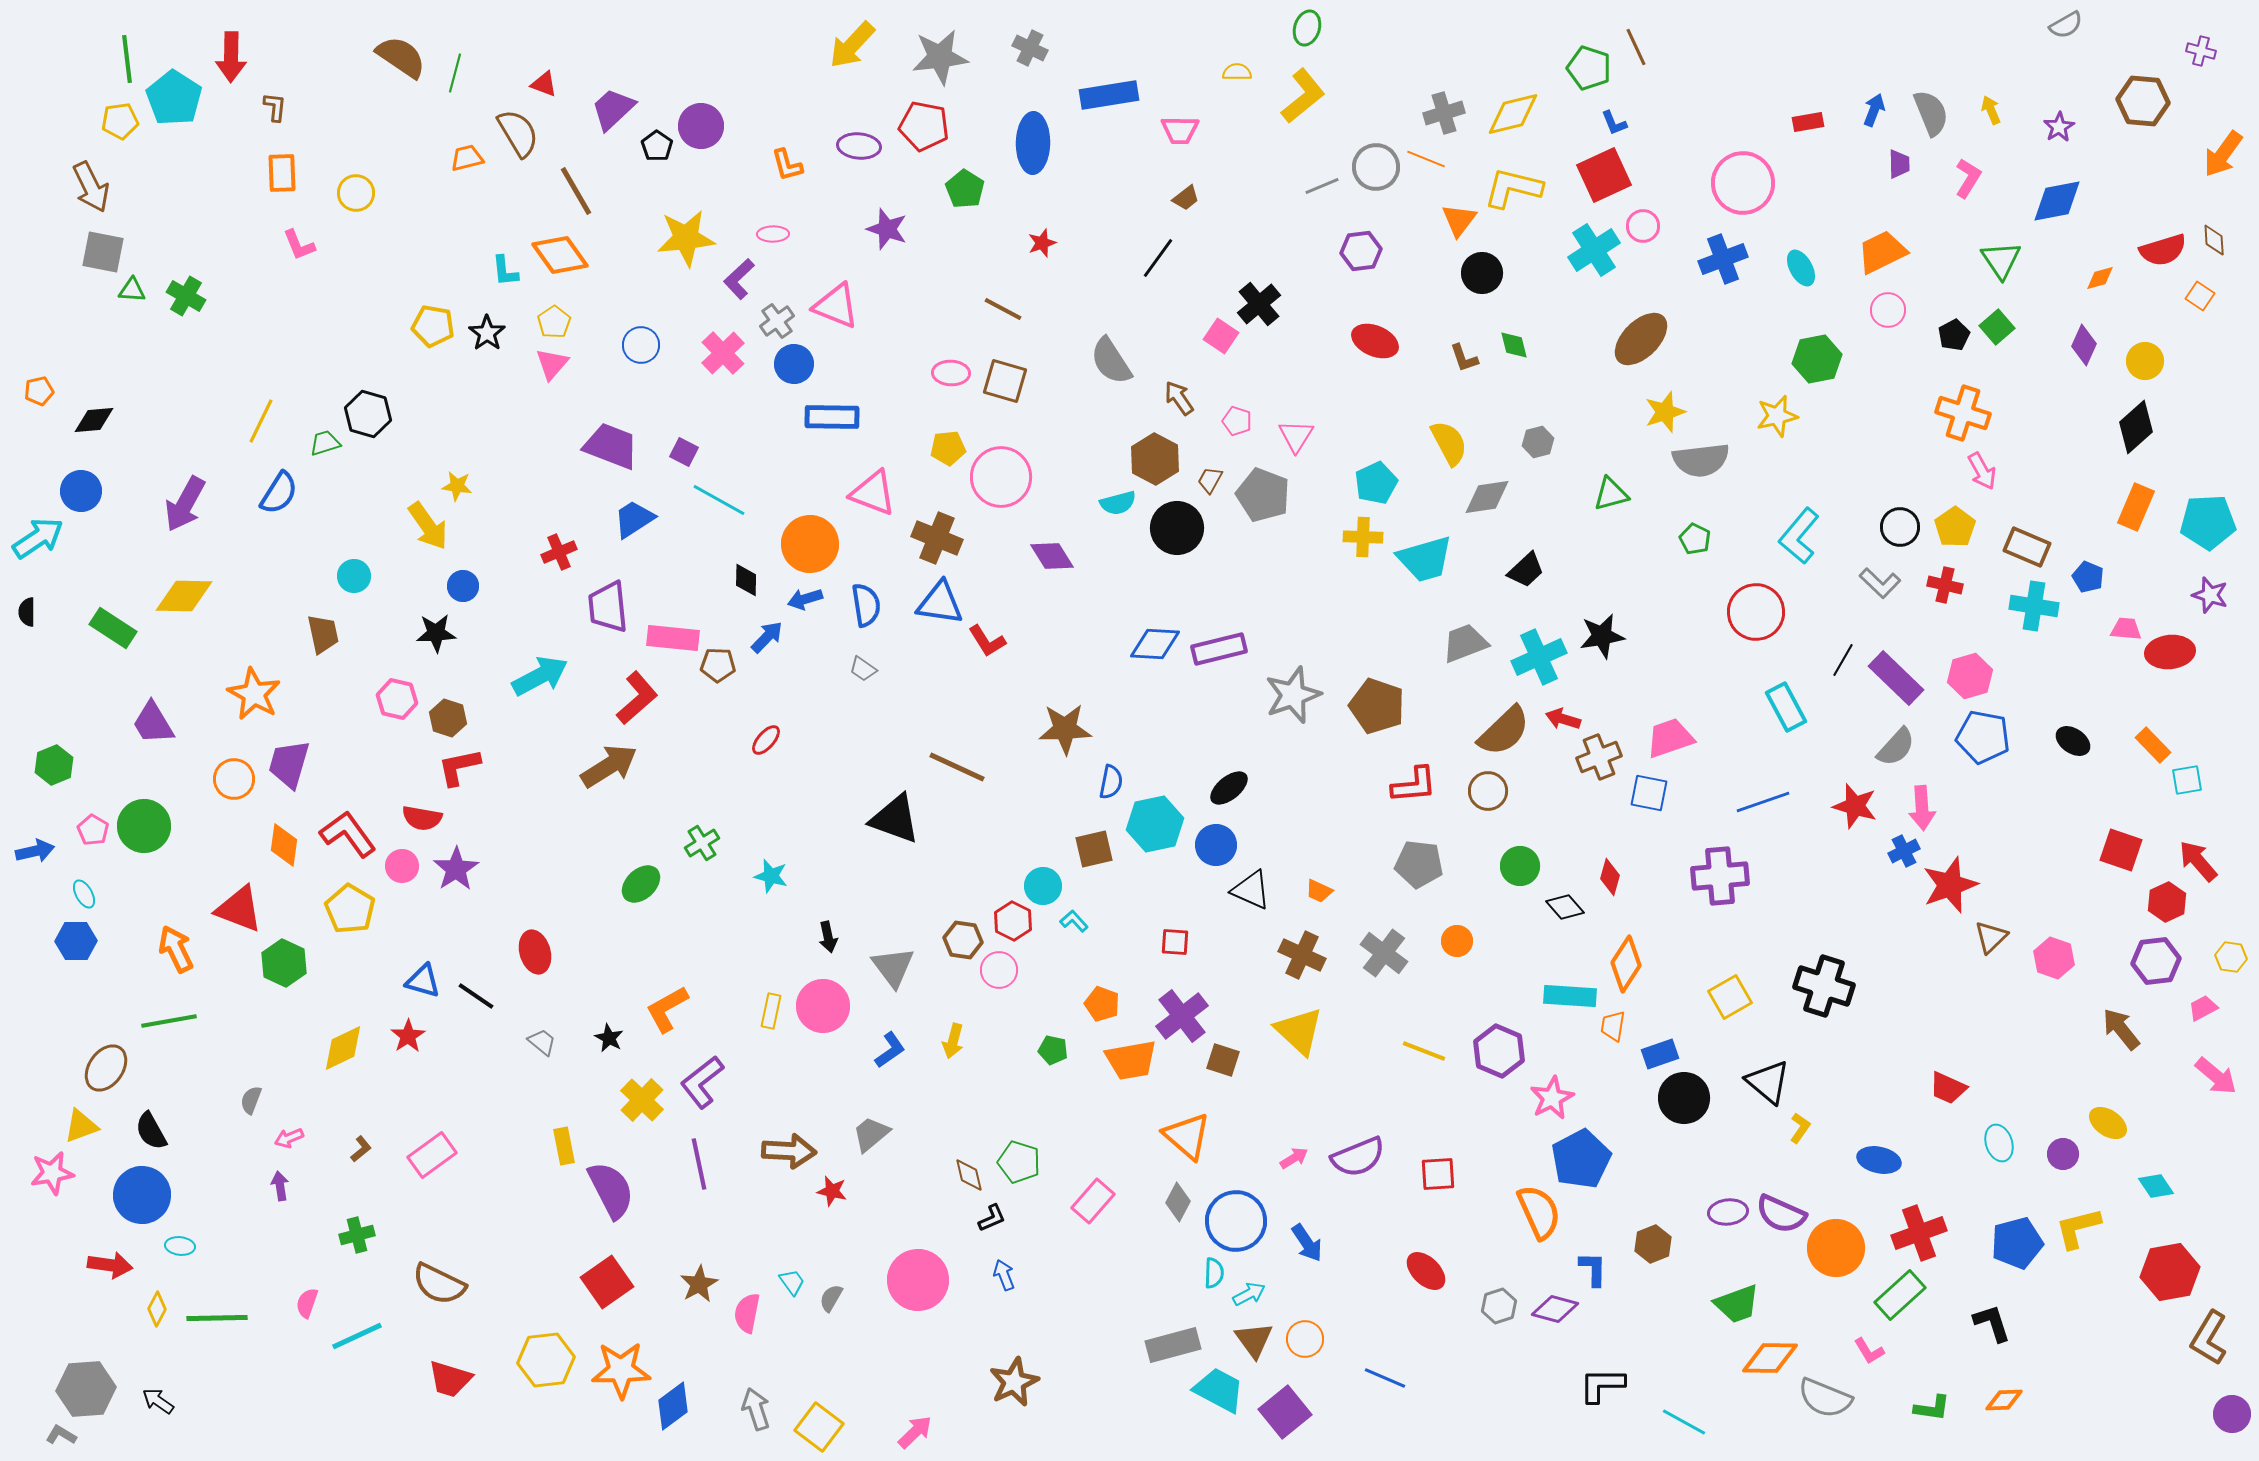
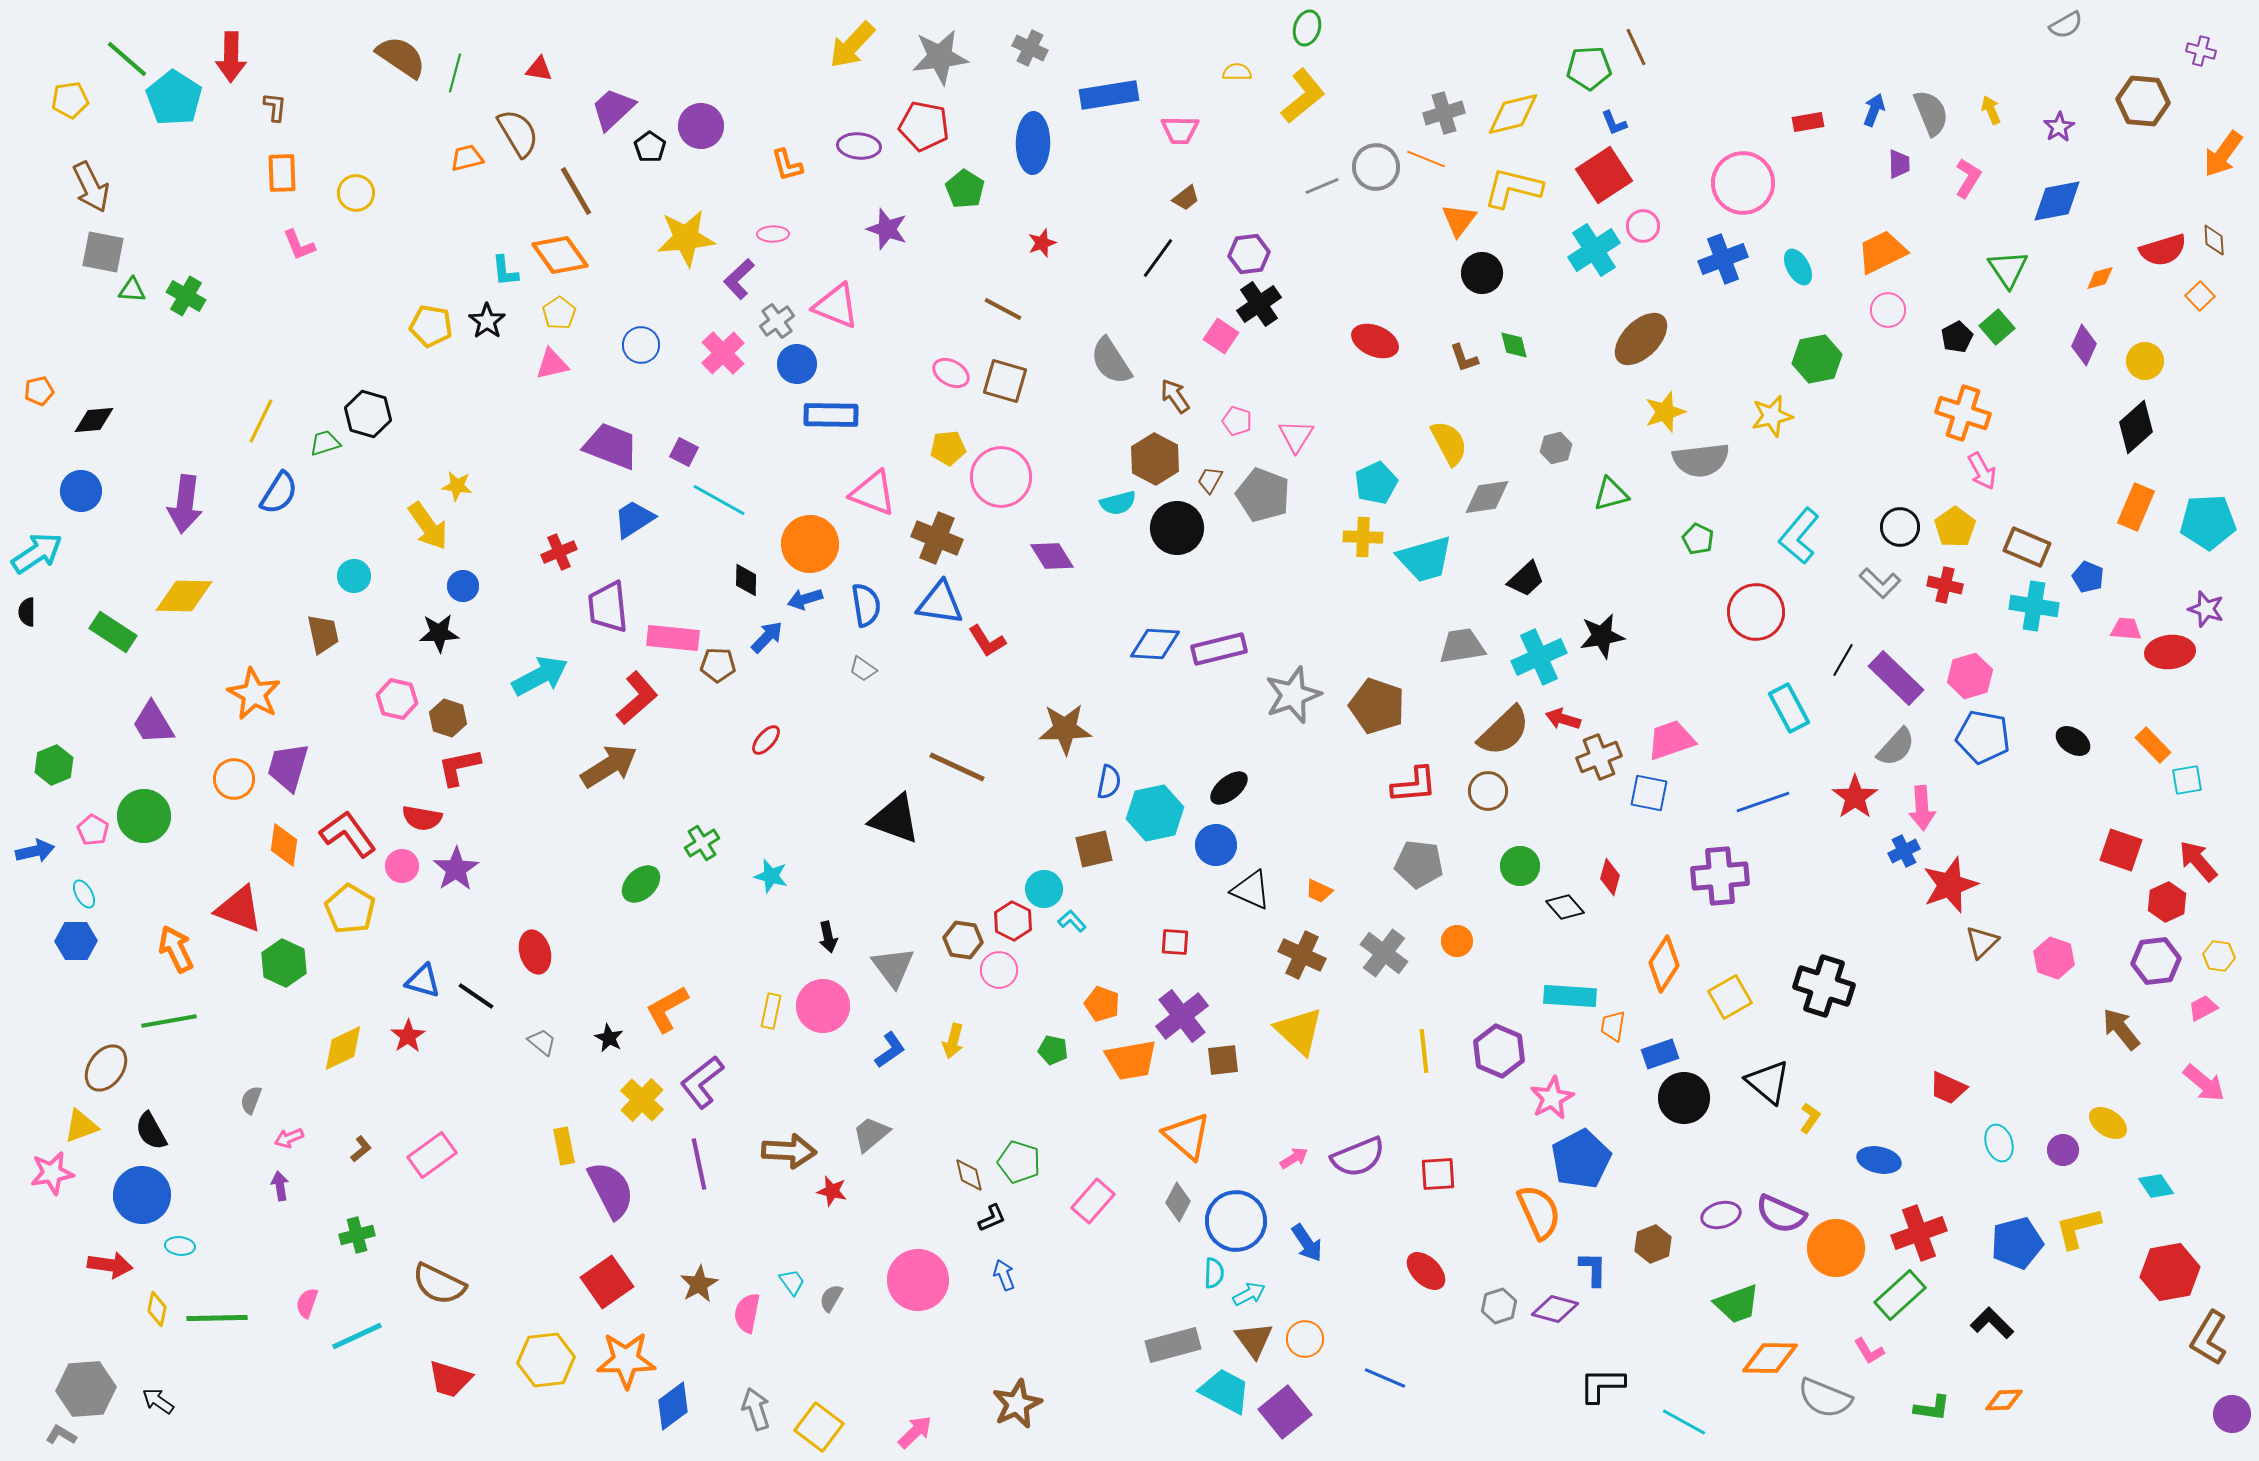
green line at (127, 59): rotated 42 degrees counterclockwise
green pentagon at (1589, 68): rotated 21 degrees counterclockwise
red triangle at (544, 84): moved 5 px left, 15 px up; rotated 12 degrees counterclockwise
yellow pentagon at (120, 121): moved 50 px left, 21 px up
black pentagon at (657, 146): moved 7 px left, 1 px down
red square at (1604, 175): rotated 8 degrees counterclockwise
purple hexagon at (1361, 251): moved 112 px left, 3 px down
green triangle at (2001, 260): moved 7 px right, 9 px down
cyan ellipse at (1801, 268): moved 3 px left, 1 px up
orange square at (2200, 296): rotated 12 degrees clockwise
black cross at (1259, 304): rotated 6 degrees clockwise
yellow pentagon at (554, 322): moved 5 px right, 9 px up
yellow pentagon at (433, 326): moved 2 px left
black star at (487, 333): moved 12 px up
black pentagon at (1954, 335): moved 3 px right, 2 px down
pink triangle at (552, 364): rotated 36 degrees clockwise
blue circle at (794, 364): moved 3 px right
pink ellipse at (951, 373): rotated 27 degrees clockwise
brown arrow at (1179, 398): moved 4 px left, 2 px up
yellow star at (1777, 416): moved 5 px left
blue rectangle at (832, 417): moved 1 px left, 2 px up
gray hexagon at (1538, 442): moved 18 px right, 6 px down
purple arrow at (185, 504): rotated 22 degrees counterclockwise
cyan arrow at (38, 538): moved 1 px left, 15 px down
green pentagon at (1695, 539): moved 3 px right
black trapezoid at (1526, 570): moved 9 px down
purple star at (2210, 595): moved 4 px left, 14 px down
green rectangle at (113, 628): moved 4 px down
black star at (436, 633): moved 3 px right
gray trapezoid at (1465, 643): moved 3 px left, 3 px down; rotated 12 degrees clockwise
cyan rectangle at (1786, 707): moved 3 px right, 1 px down
pink trapezoid at (1670, 738): moved 1 px right, 2 px down
purple trapezoid at (289, 764): moved 1 px left, 3 px down
blue semicircle at (1111, 782): moved 2 px left
red star at (1855, 806): moved 9 px up; rotated 21 degrees clockwise
cyan hexagon at (1155, 824): moved 11 px up
green circle at (144, 826): moved 10 px up
cyan circle at (1043, 886): moved 1 px right, 3 px down
cyan L-shape at (1074, 921): moved 2 px left
brown triangle at (1991, 937): moved 9 px left, 5 px down
yellow hexagon at (2231, 957): moved 12 px left, 1 px up
orange diamond at (1626, 964): moved 38 px right
yellow line at (1424, 1051): rotated 63 degrees clockwise
brown square at (1223, 1060): rotated 24 degrees counterclockwise
pink arrow at (2216, 1076): moved 12 px left, 7 px down
yellow L-shape at (1800, 1128): moved 10 px right, 10 px up
purple circle at (2063, 1154): moved 4 px up
purple ellipse at (1728, 1212): moved 7 px left, 3 px down; rotated 9 degrees counterclockwise
yellow diamond at (157, 1309): rotated 16 degrees counterclockwise
black L-shape at (1992, 1323): rotated 27 degrees counterclockwise
orange star at (621, 1370): moved 5 px right, 10 px up
brown star at (1014, 1382): moved 3 px right, 22 px down
cyan trapezoid at (1219, 1390): moved 6 px right, 1 px down
